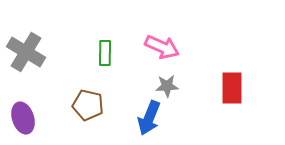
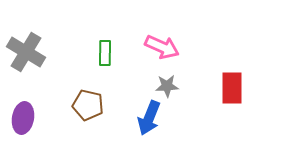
purple ellipse: rotated 28 degrees clockwise
